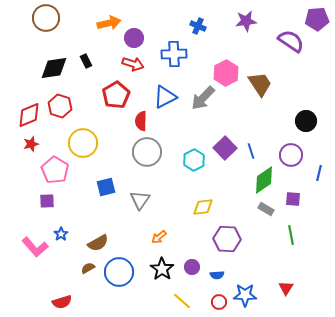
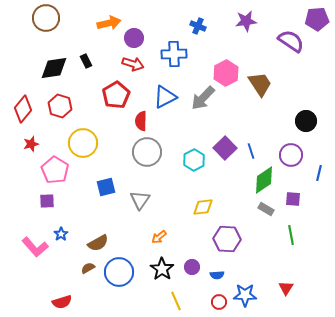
red diamond at (29, 115): moved 6 px left, 6 px up; rotated 28 degrees counterclockwise
yellow line at (182, 301): moved 6 px left; rotated 24 degrees clockwise
